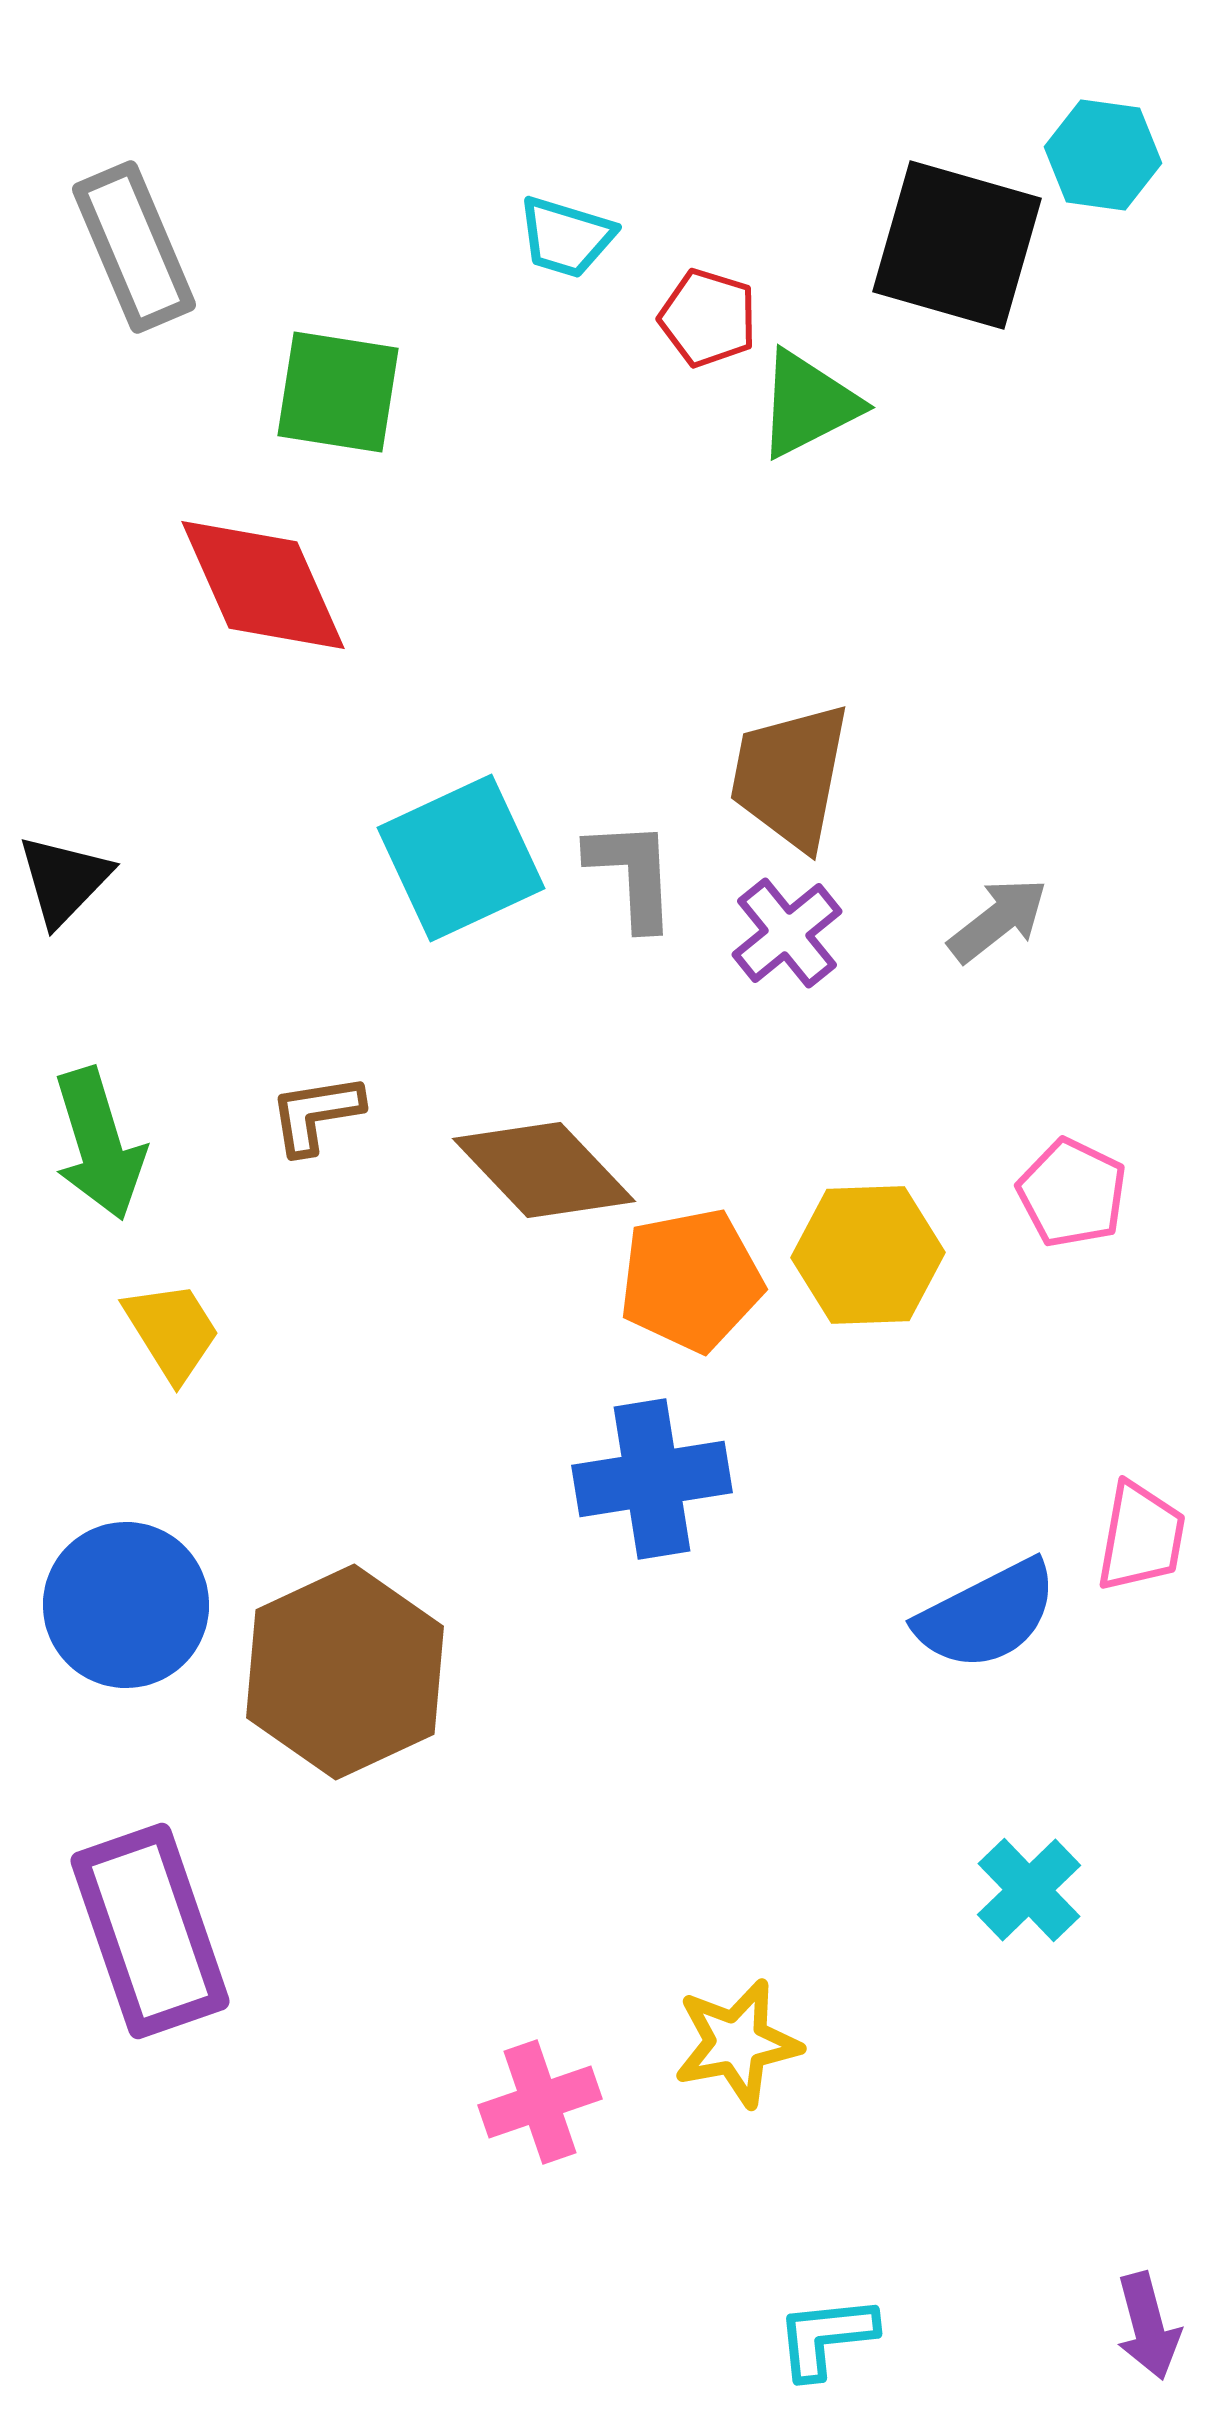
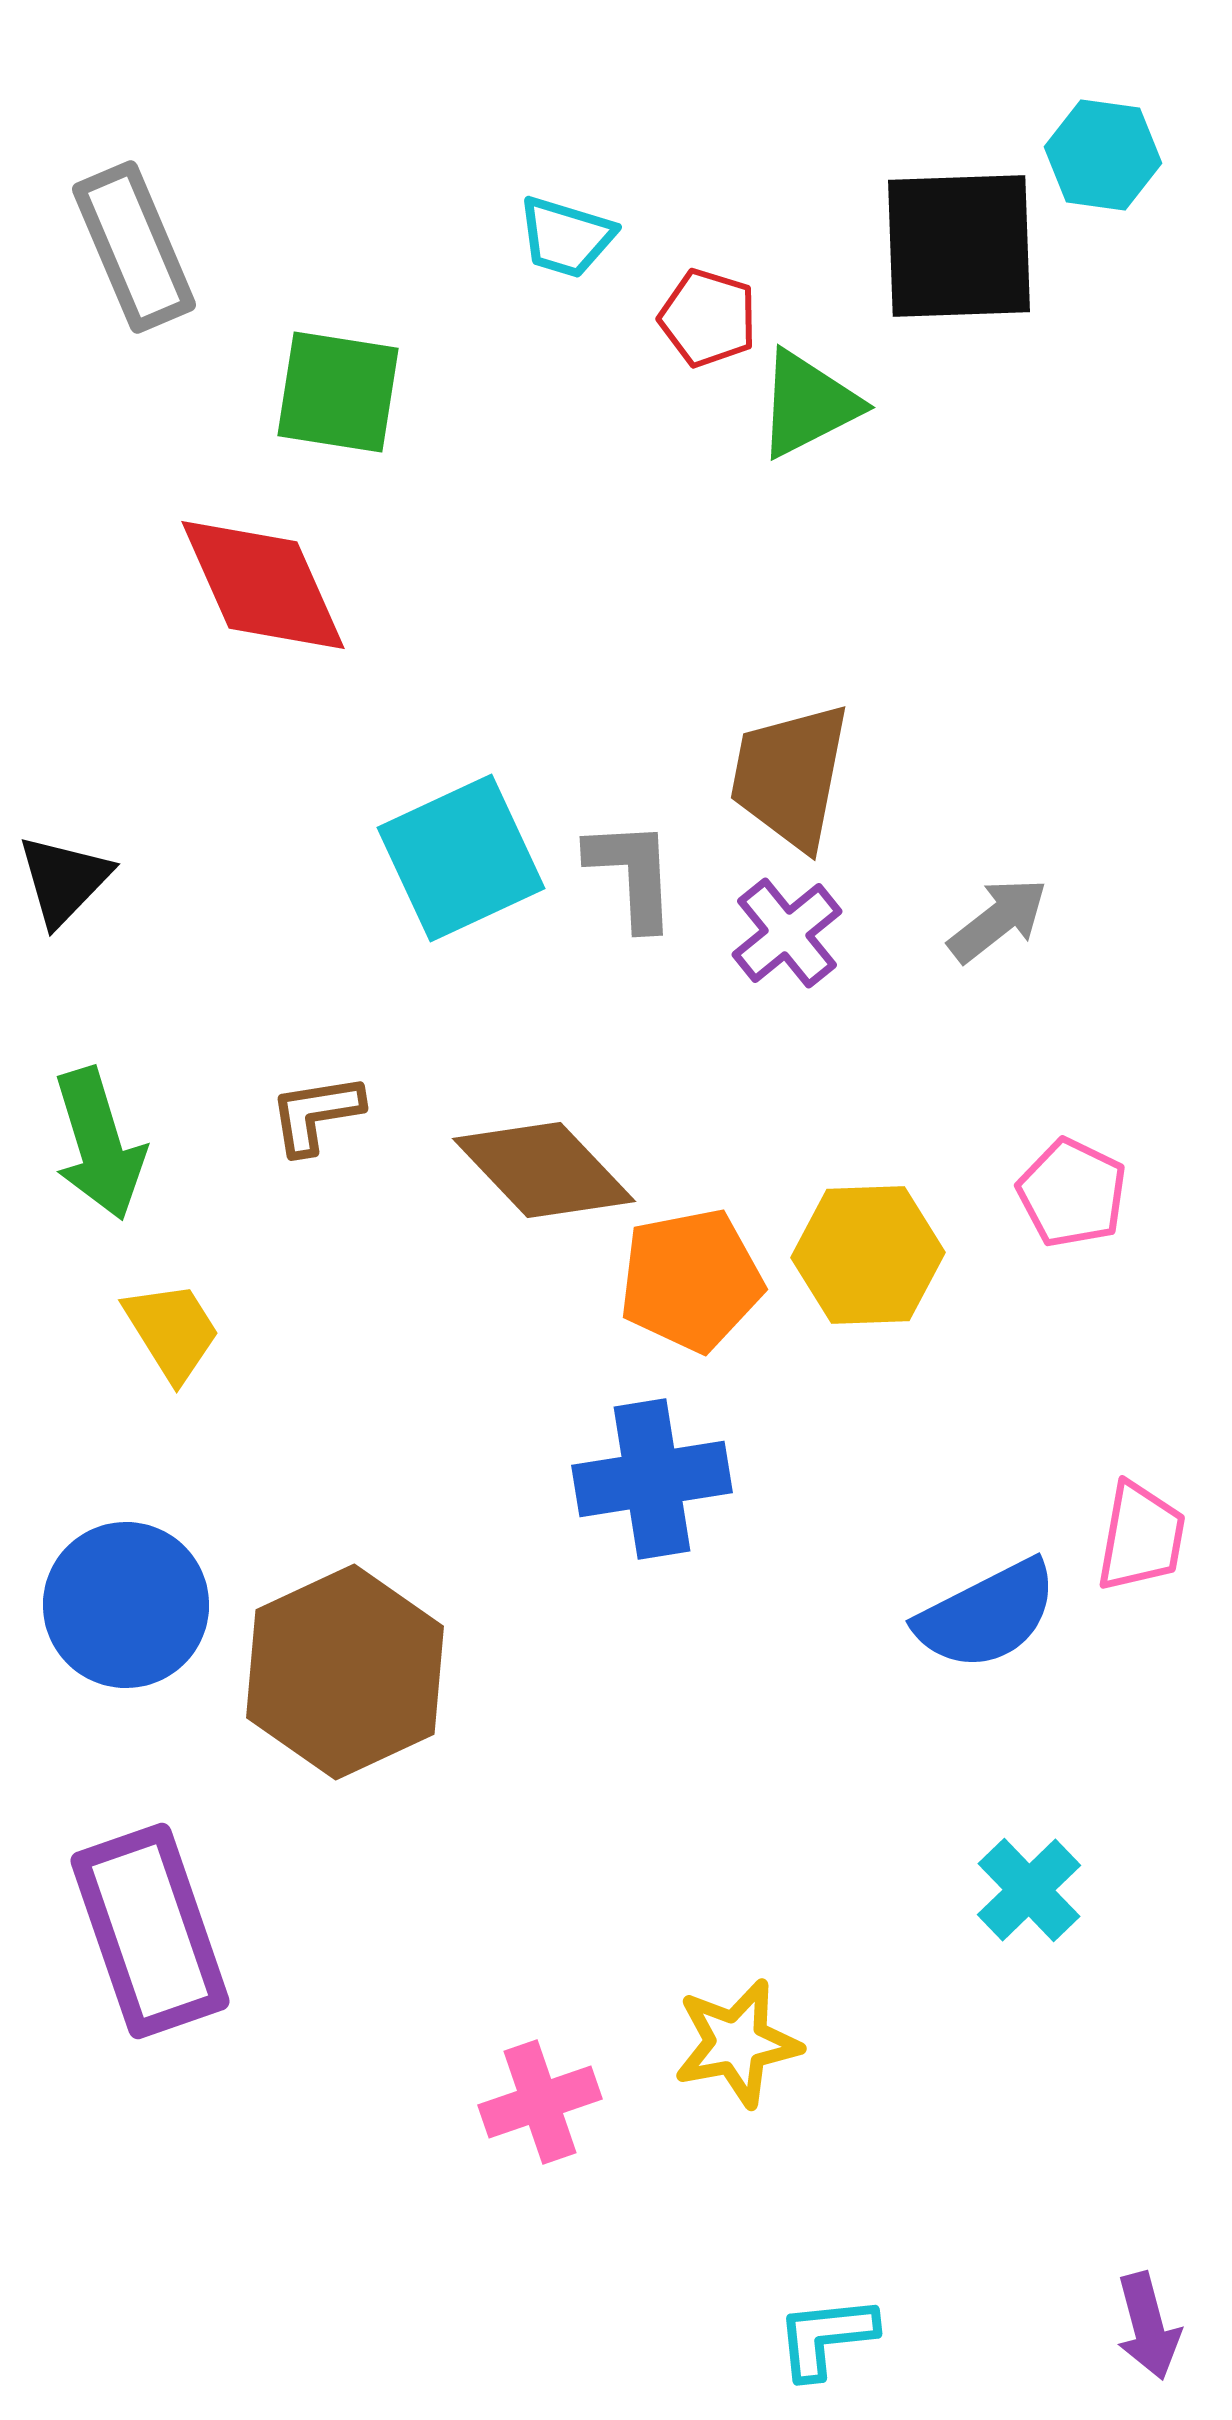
black square: moved 2 px right, 1 px down; rotated 18 degrees counterclockwise
